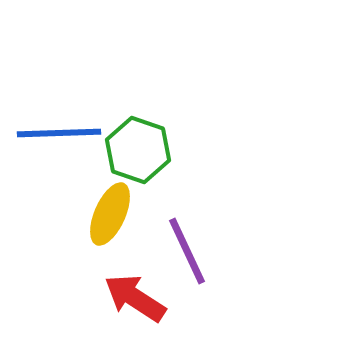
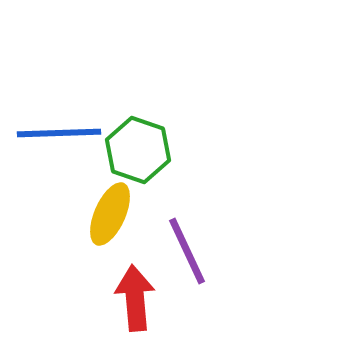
red arrow: rotated 52 degrees clockwise
